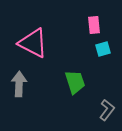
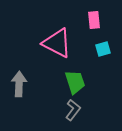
pink rectangle: moved 5 px up
pink triangle: moved 24 px right
gray L-shape: moved 34 px left
